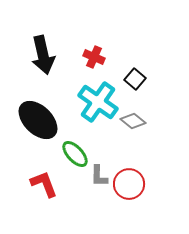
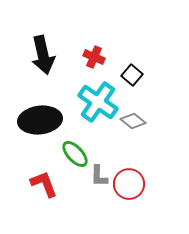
black square: moved 3 px left, 4 px up
black ellipse: moved 2 px right; rotated 51 degrees counterclockwise
